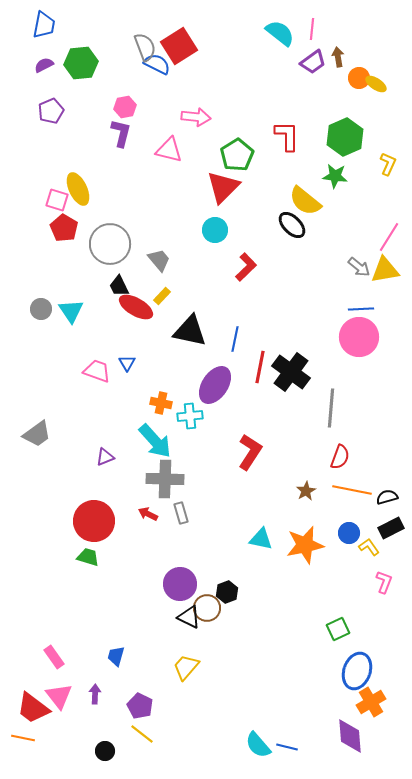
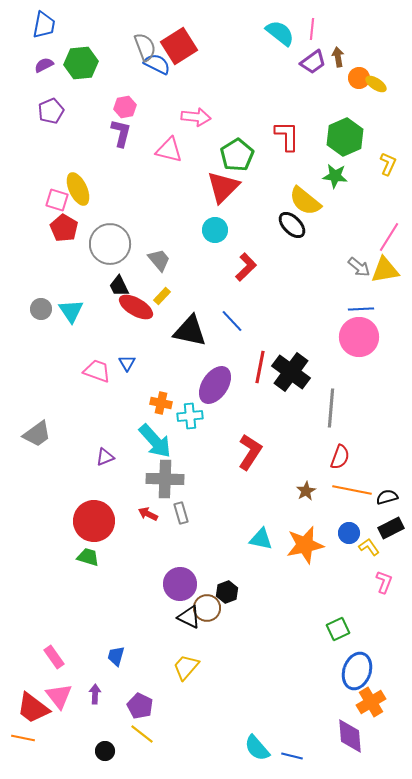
blue line at (235, 339): moved 3 px left, 18 px up; rotated 55 degrees counterclockwise
cyan semicircle at (258, 745): moved 1 px left, 3 px down
blue line at (287, 747): moved 5 px right, 9 px down
